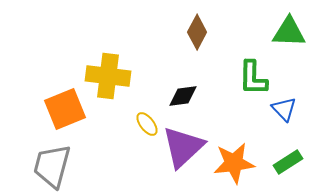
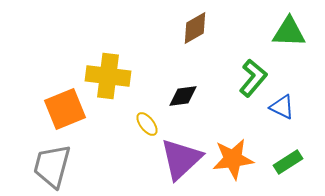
brown diamond: moved 2 px left, 4 px up; rotated 32 degrees clockwise
green L-shape: rotated 141 degrees counterclockwise
blue triangle: moved 2 px left, 2 px up; rotated 20 degrees counterclockwise
purple triangle: moved 2 px left, 12 px down
orange star: moved 1 px left, 4 px up
